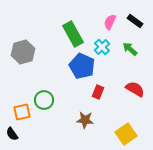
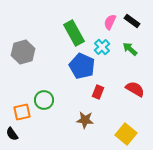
black rectangle: moved 3 px left
green rectangle: moved 1 px right, 1 px up
yellow square: rotated 15 degrees counterclockwise
